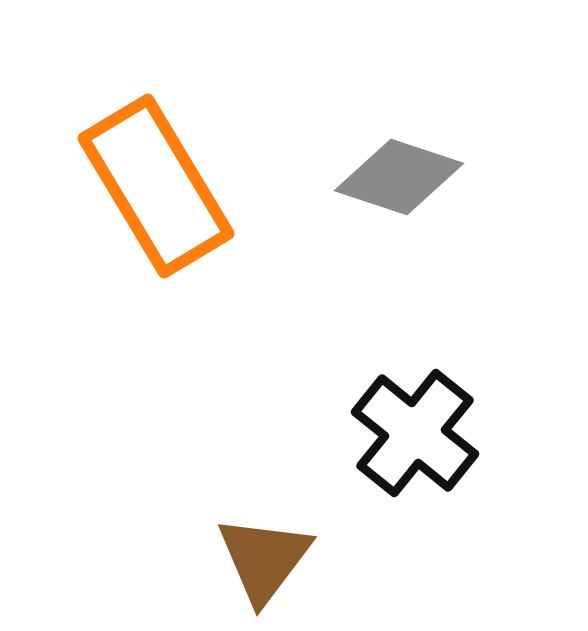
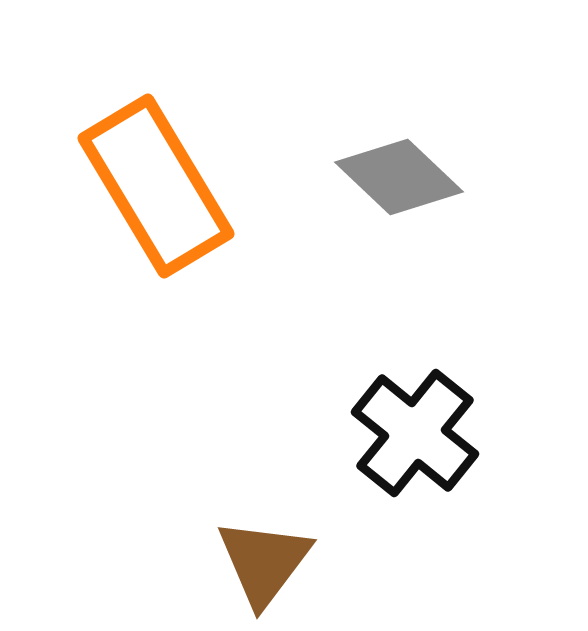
gray diamond: rotated 25 degrees clockwise
brown triangle: moved 3 px down
